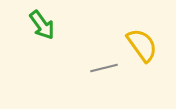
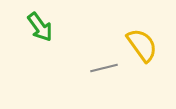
green arrow: moved 2 px left, 2 px down
